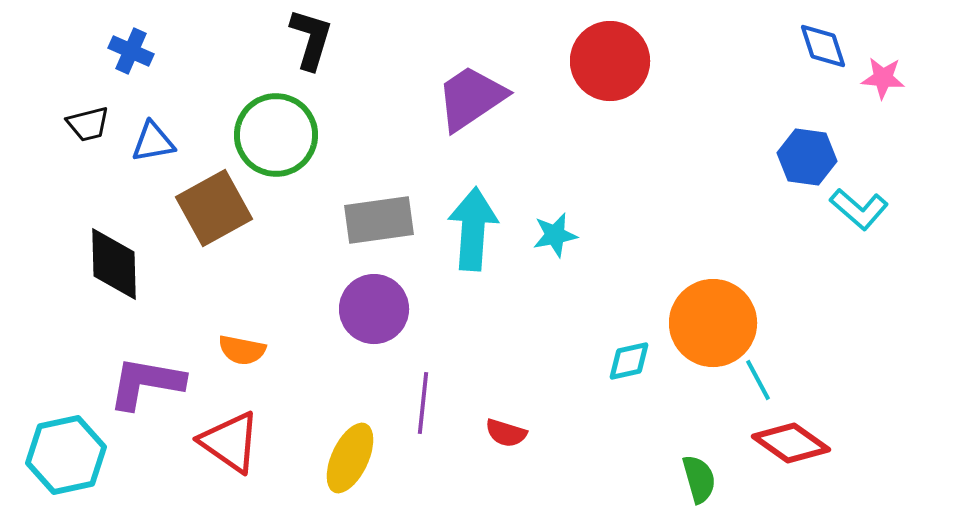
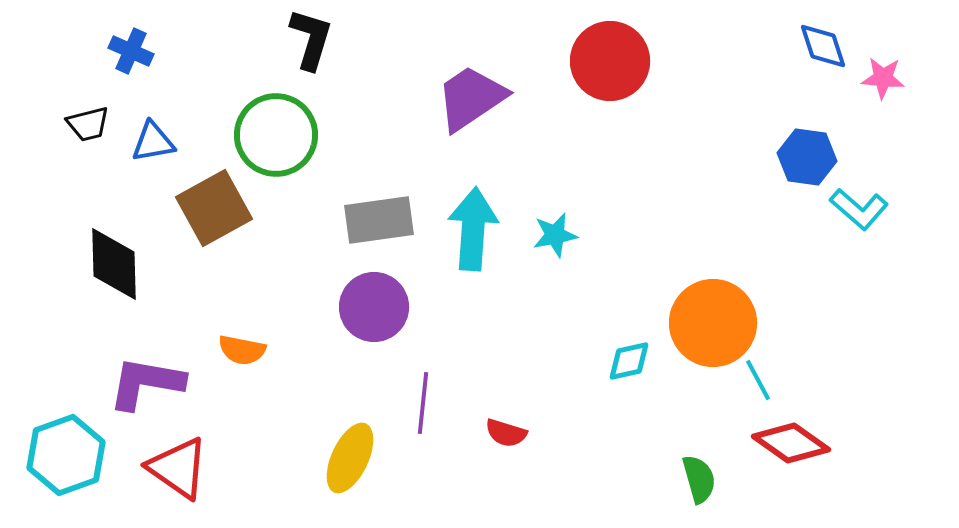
purple circle: moved 2 px up
red triangle: moved 52 px left, 26 px down
cyan hexagon: rotated 8 degrees counterclockwise
